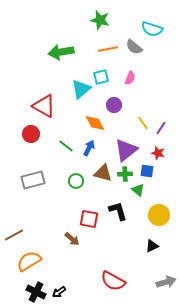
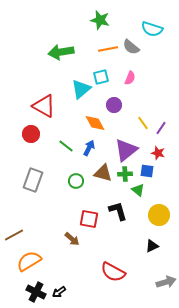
gray semicircle: moved 3 px left
gray rectangle: rotated 55 degrees counterclockwise
red semicircle: moved 9 px up
